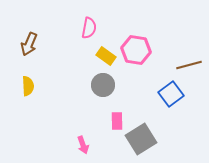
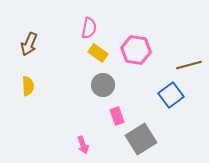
yellow rectangle: moved 8 px left, 3 px up
blue square: moved 1 px down
pink rectangle: moved 5 px up; rotated 18 degrees counterclockwise
